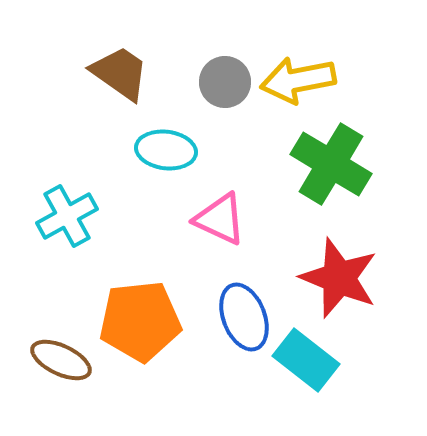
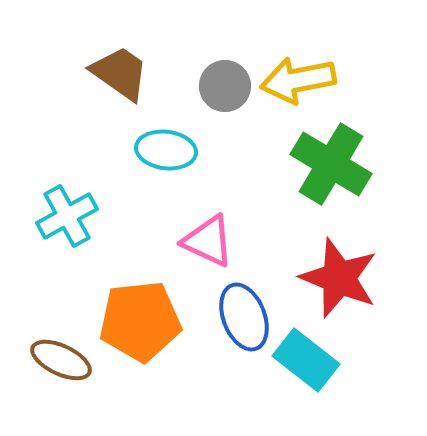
gray circle: moved 4 px down
pink triangle: moved 12 px left, 22 px down
